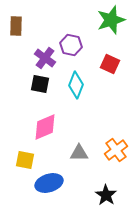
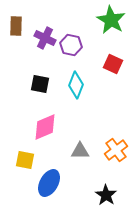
green star: rotated 24 degrees counterclockwise
purple cross: moved 20 px up; rotated 10 degrees counterclockwise
red square: moved 3 px right
gray triangle: moved 1 px right, 2 px up
blue ellipse: rotated 44 degrees counterclockwise
